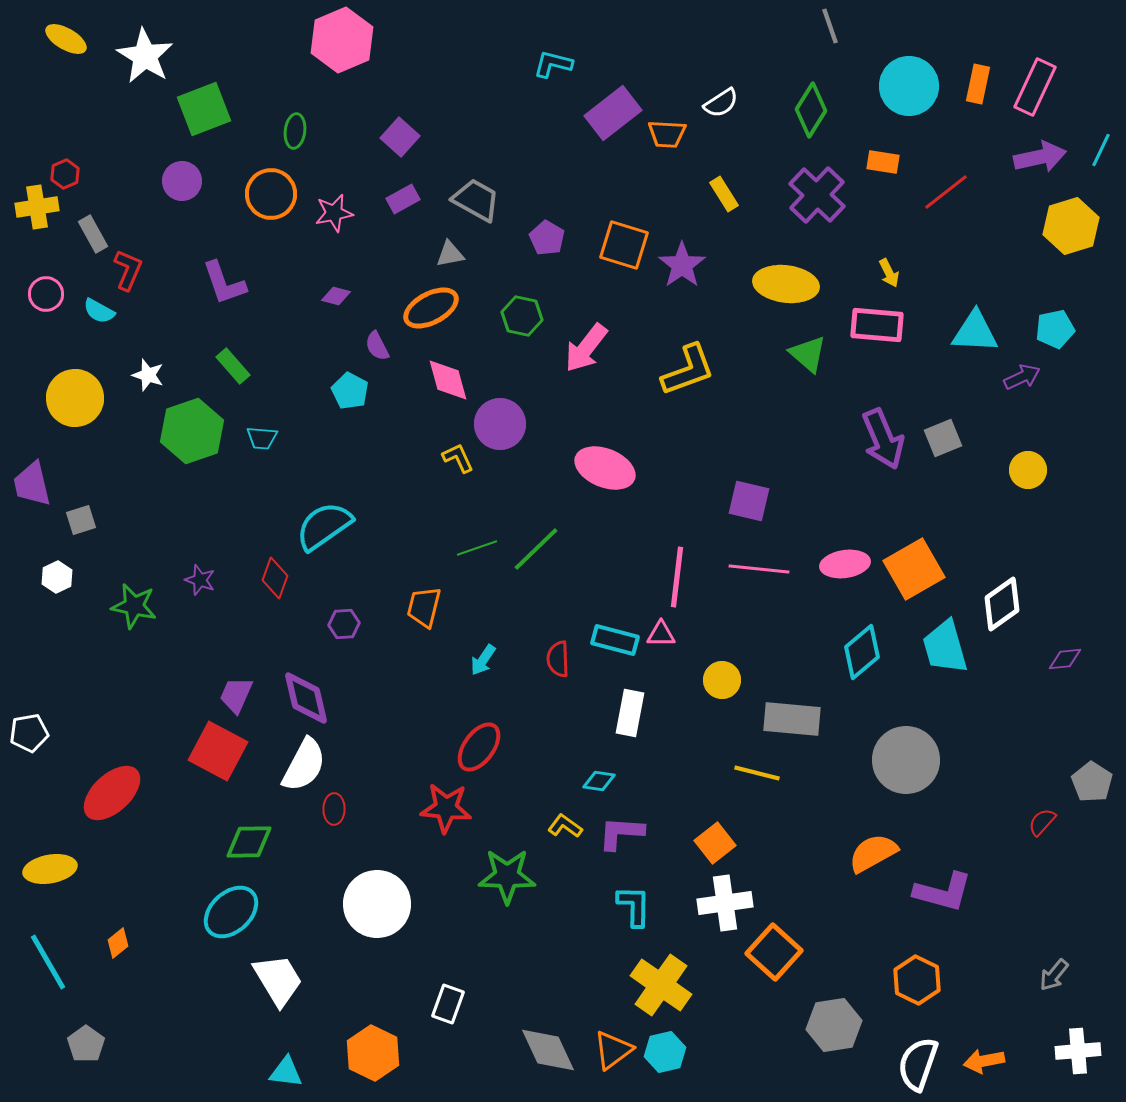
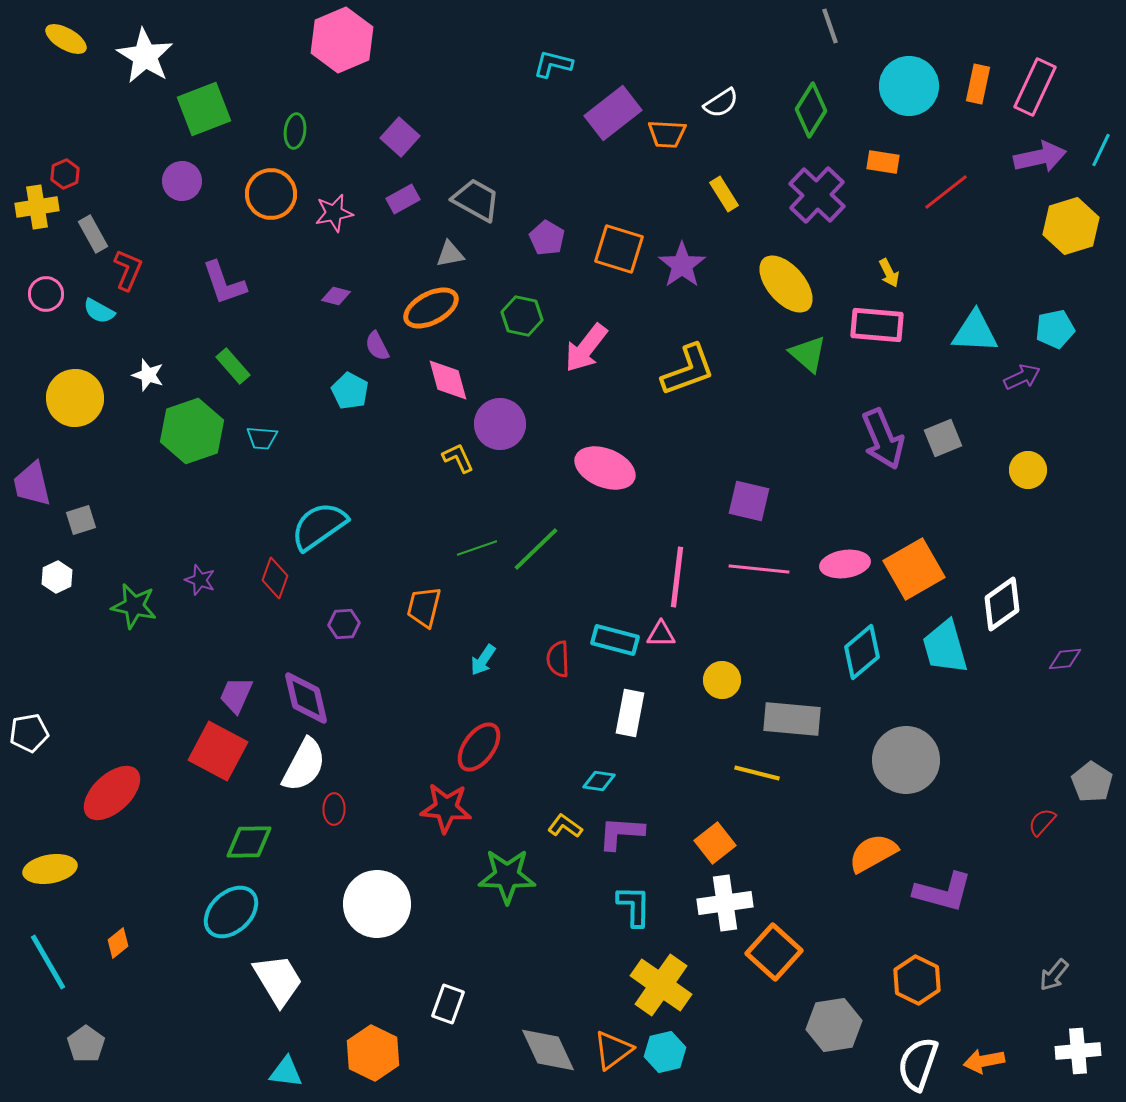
orange square at (624, 245): moved 5 px left, 4 px down
yellow ellipse at (786, 284): rotated 42 degrees clockwise
cyan semicircle at (324, 526): moved 5 px left
